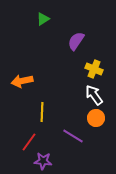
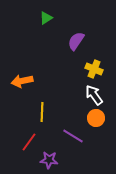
green triangle: moved 3 px right, 1 px up
purple star: moved 6 px right, 1 px up
